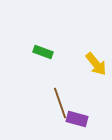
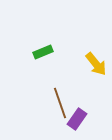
green rectangle: rotated 42 degrees counterclockwise
purple rectangle: rotated 70 degrees counterclockwise
